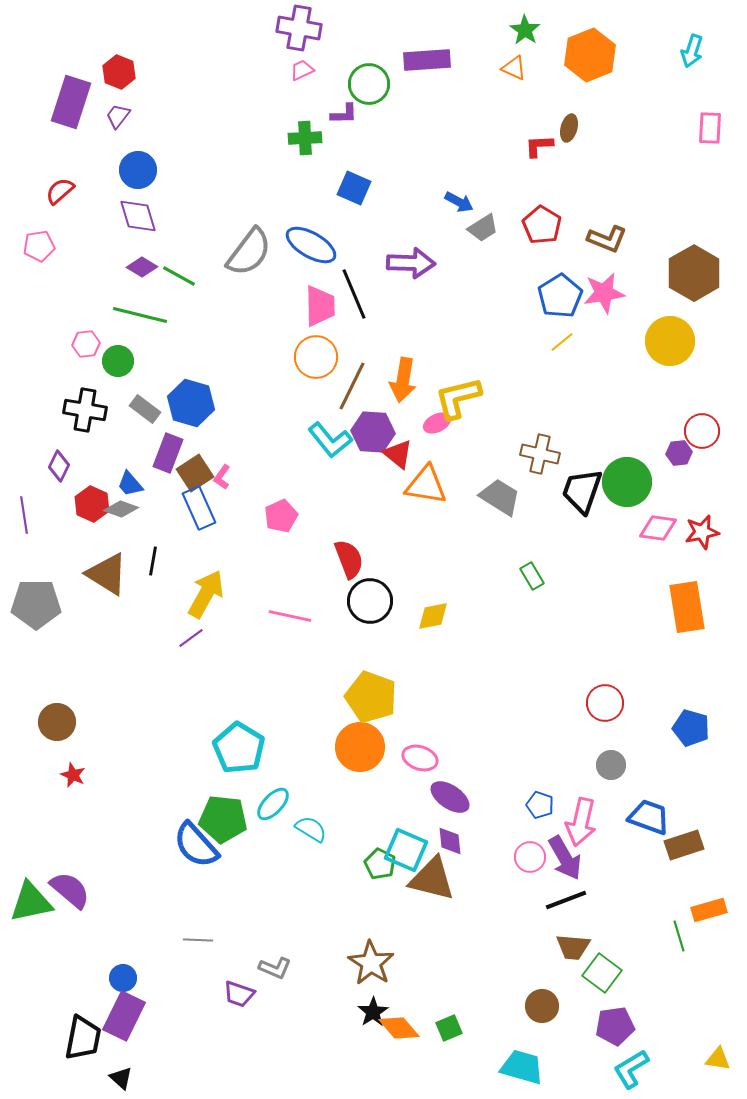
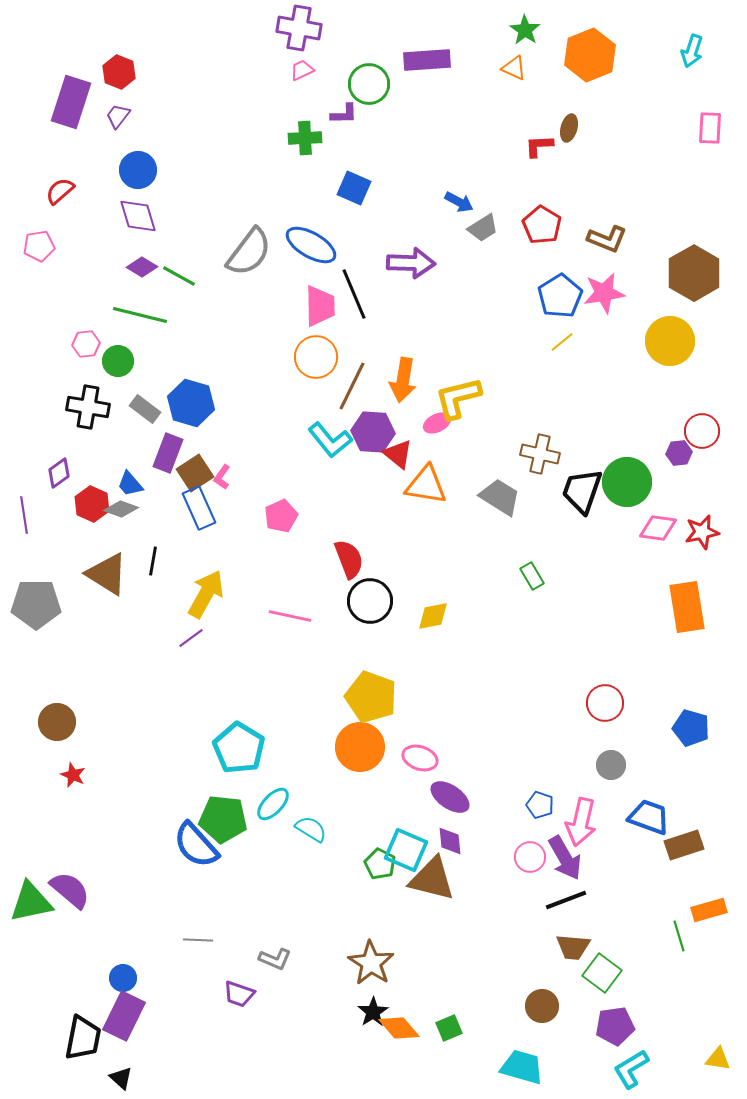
black cross at (85, 410): moved 3 px right, 3 px up
purple diamond at (59, 466): moved 7 px down; rotated 28 degrees clockwise
gray L-shape at (275, 968): moved 9 px up
